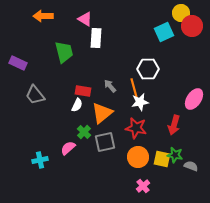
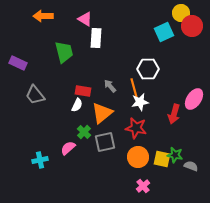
red arrow: moved 11 px up
